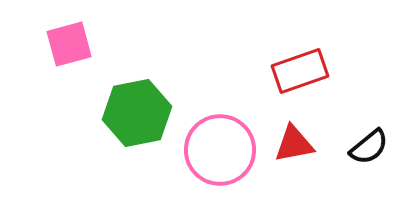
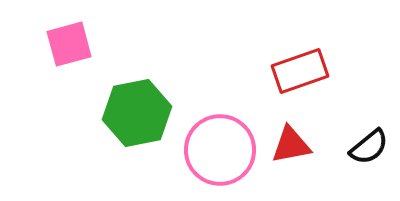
red triangle: moved 3 px left, 1 px down
